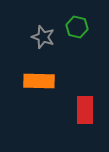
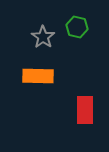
gray star: rotated 15 degrees clockwise
orange rectangle: moved 1 px left, 5 px up
